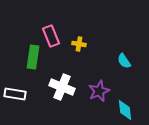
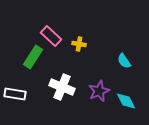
pink rectangle: rotated 25 degrees counterclockwise
green rectangle: rotated 25 degrees clockwise
cyan diamond: moved 1 px right, 9 px up; rotated 20 degrees counterclockwise
